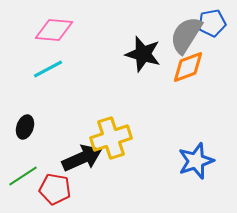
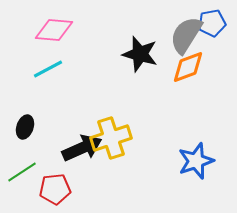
black star: moved 3 px left
black arrow: moved 10 px up
green line: moved 1 px left, 4 px up
red pentagon: rotated 16 degrees counterclockwise
